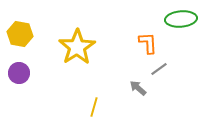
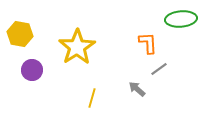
purple circle: moved 13 px right, 3 px up
gray arrow: moved 1 px left, 1 px down
yellow line: moved 2 px left, 9 px up
